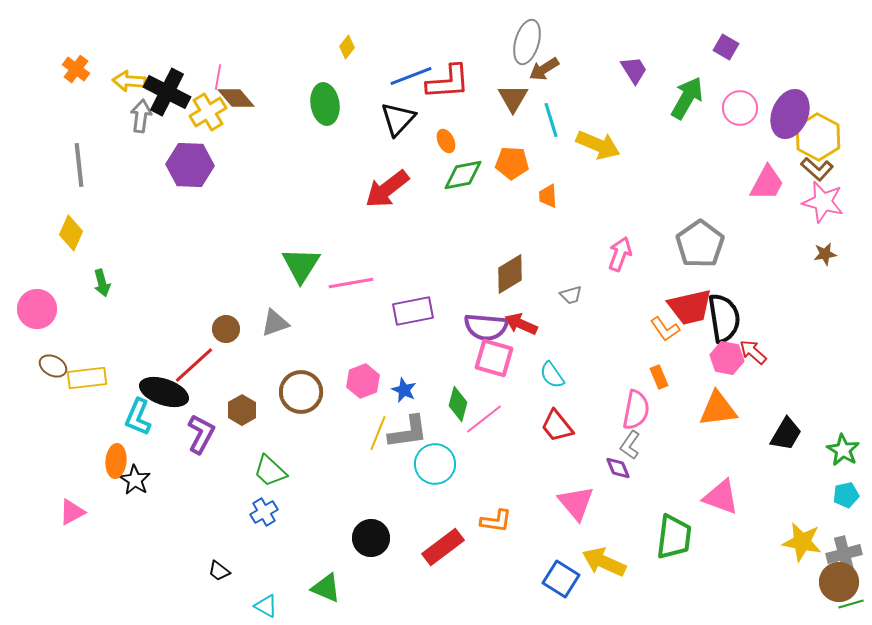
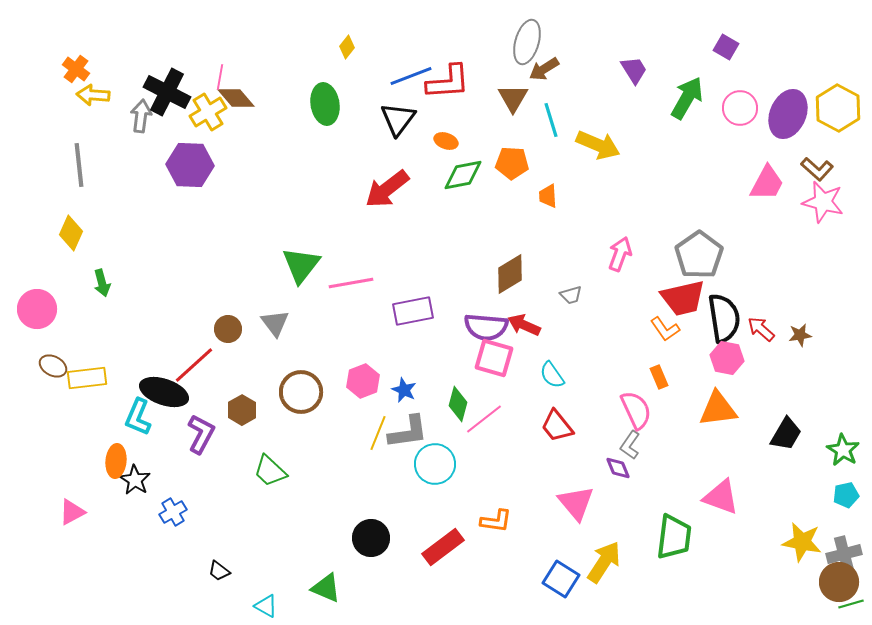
pink line at (218, 77): moved 2 px right
yellow arrow at (129, 81): moved 36 px left, 14 px down
purple ellipse at (790, 114): moved 2 px left
black triangle at (398, 119): rotated 6 degrees counterclockwise
yellow hexagon at (818, 137): moved 20 px right, 29 px up
orange ellipse at (446, 141): rotated 45 degrees counterclockwise
gray pentagon at (700, 244): moved 1 px left, 11 px down
brown star at (825, 254): moved 25 px left, 81 px down
green triangle at (301, 265): rotated 6 degrees clockwise
red trapezoid at (690, 307): moved 7 px left, 9 px up
gray triangle at (275, 323): rotated 48 degrees counterclockwise
red arrow at (521, 324): moved 3 px right, 1 px down
brown circle at (226, 329): moved 2 px right
red arrow at (753, 352): moved 8 px right, 23 px up
pink semicircle at (636, 410): rotated 36 degrees counterclockwise
blue cross at (264, 512): moved 91 px left
yellow arrow at (604, 562): rotated 99 degrees clockwise
